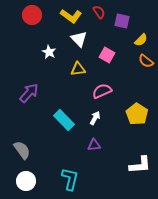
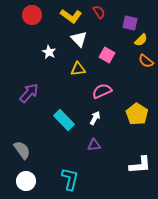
purple square: moved 8 px right, 2 px down
